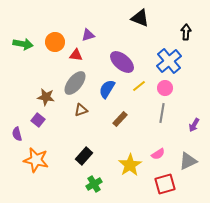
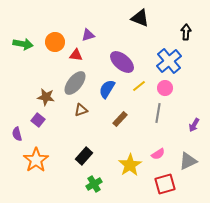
gray line: moved 4 px left
orange star: rotated 25 degrees clockwise
